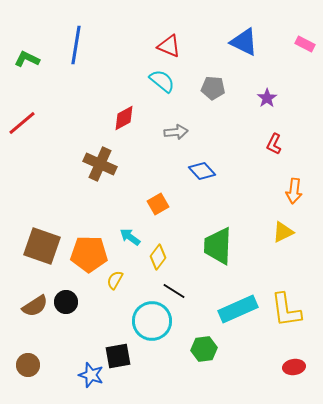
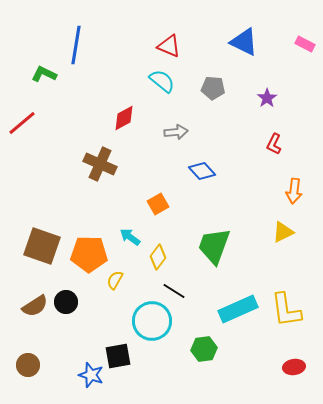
green L-shape: moved 17 px right, 15 px down
green trapezoid: moved 4 px left; rotated 18 degrees clockwise
